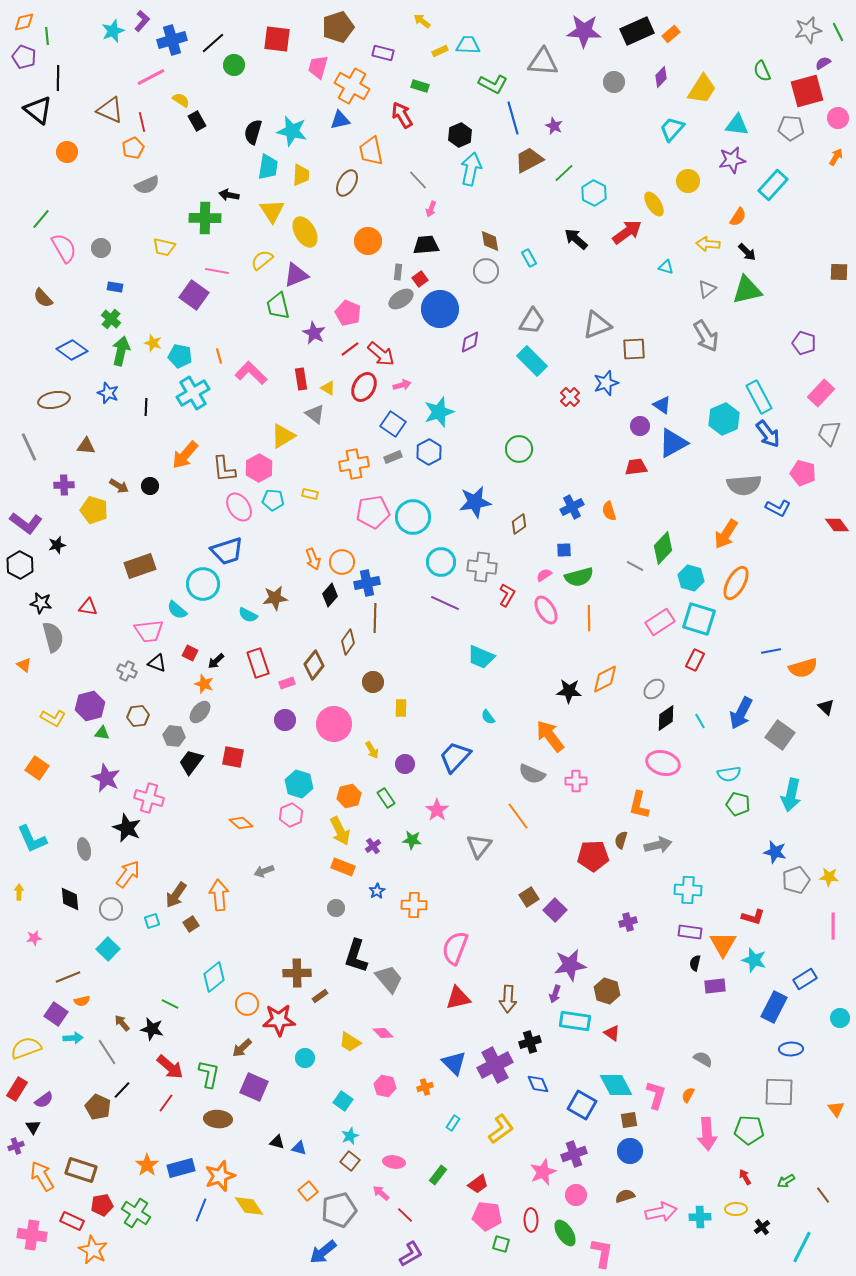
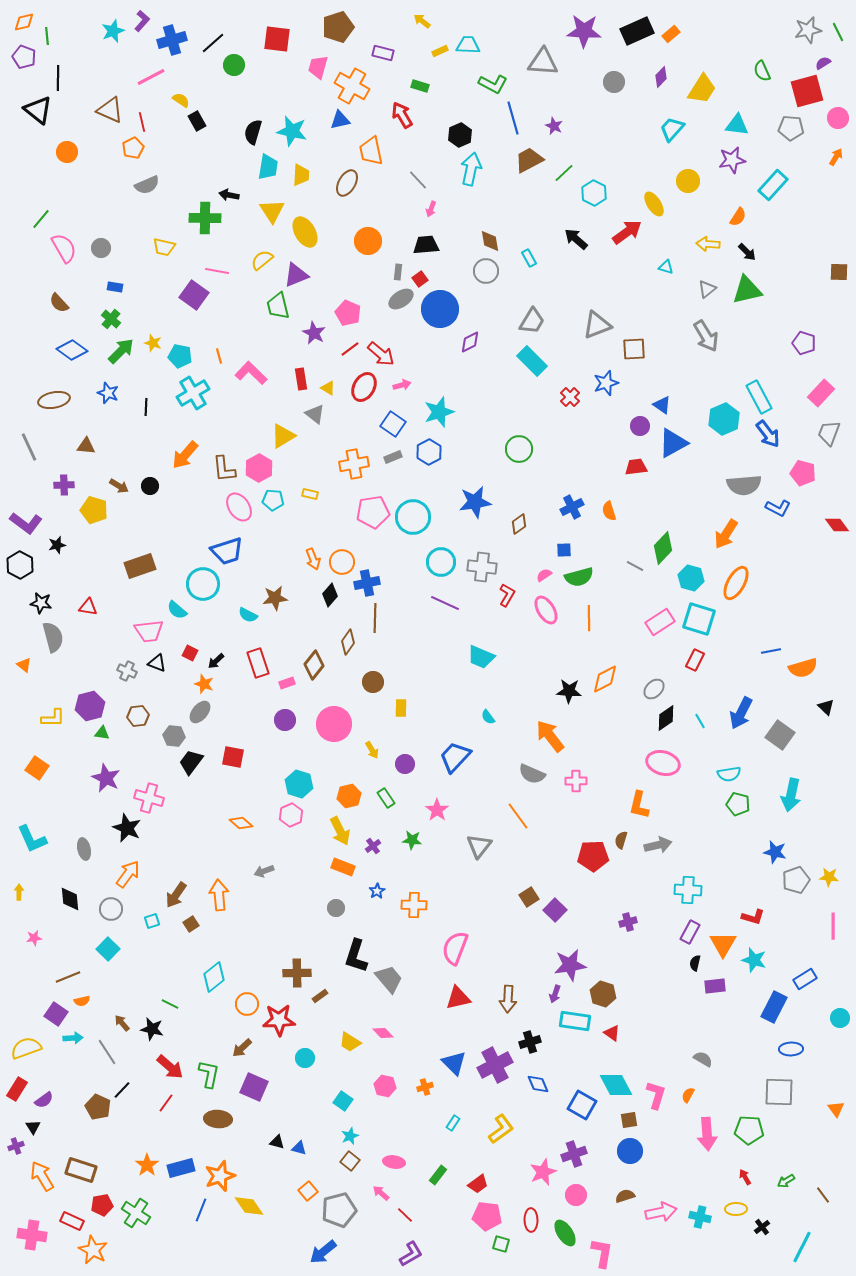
brown semicircle at (43, 298): moved 16 px right, 5 px down
green arrow at (121, 351): rotated 32 degrees clockwise
yellow L-shape at (53, 718): rotated 30 degrees counterclockwise
purple rectangle at (690, 932): rotated 70 degrees counterclockwise
brown hexagon at (607, 991): moved 4 px left, 3 px down
cyan cross at (700, 1217): rotated 15 degrees clockwise
